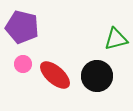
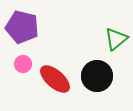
green triangle: rotated 25 degrees counterclockwise
red ellipse: moved 4 px down
